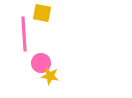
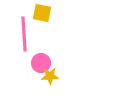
yellow star: rotated 12 degrees counterclockwise
